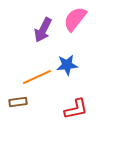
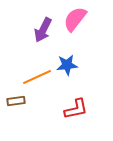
brown rectangle: moved 2 px left, 1 px up
